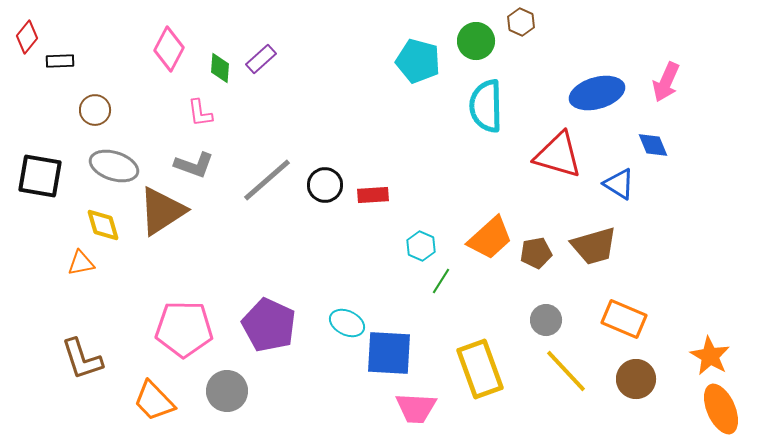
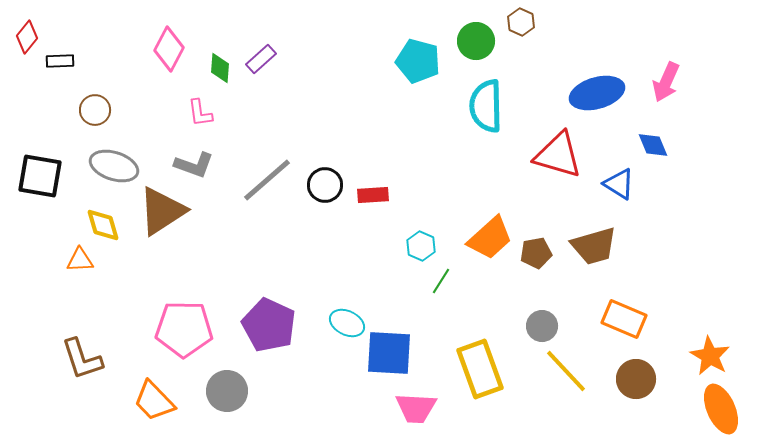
orange triangle at (81, 263): moved 1 px left, 3 px up; rotated 8 degrees clockwise
gray circle at (546, 320): moved 4 px left, 6 px down
